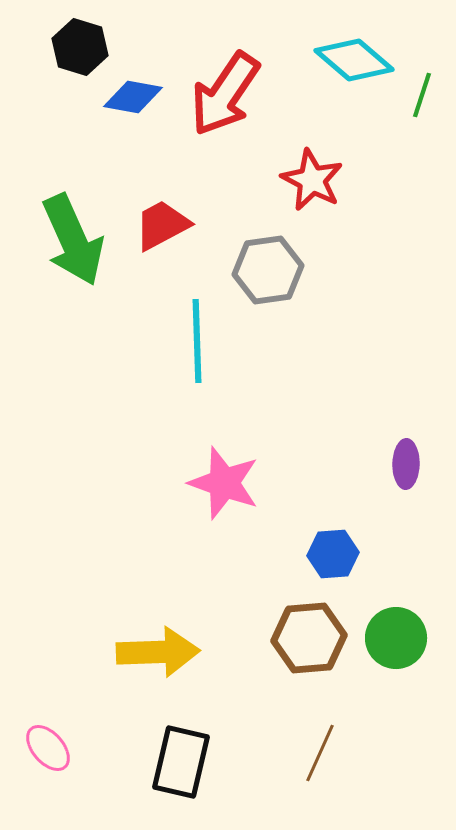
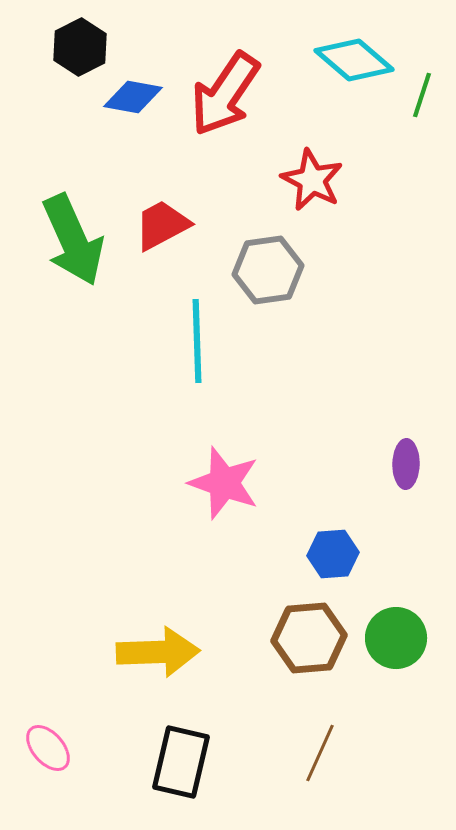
black hexagon: rotated 16 degrees clockwise
